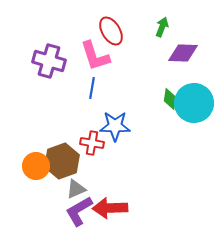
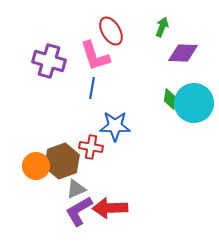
red cross: moved 1 px left, 4 px down
